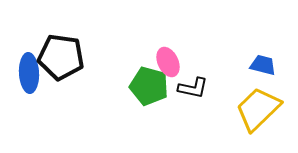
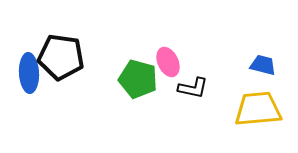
green pentagon: moved 11 px left, 7 px up
yellow trapezoid: rotated 39 degrees clockwise
